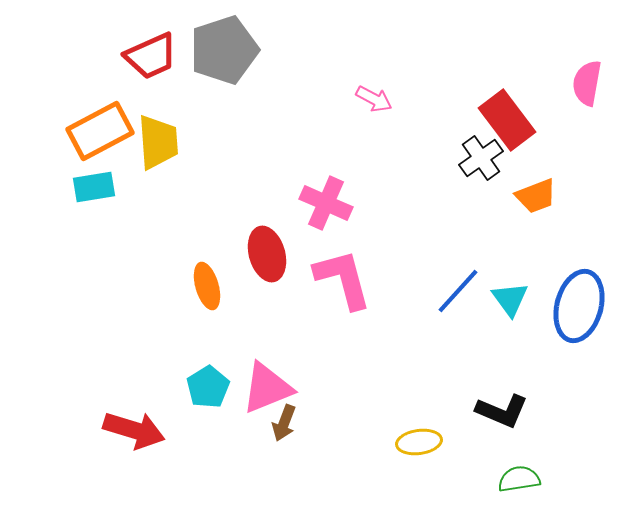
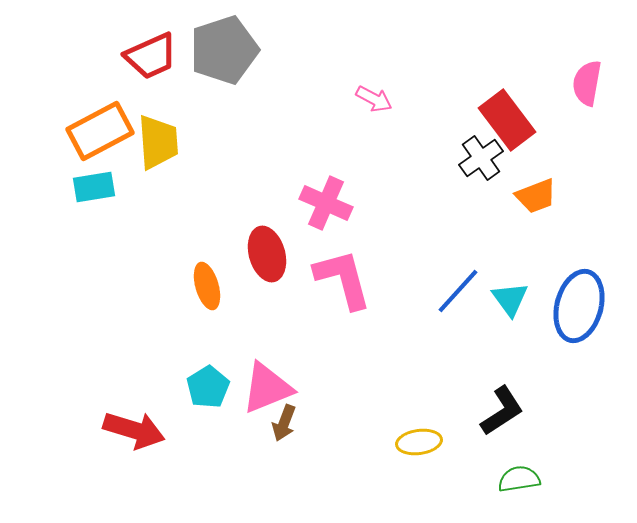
black L-shape: rotated 56 degrees counterclockwise
